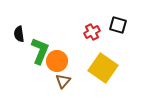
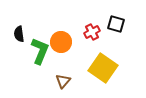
black square: moved 2 px left, 1 px up
orange circle: moved 4 px right, 19 px up
